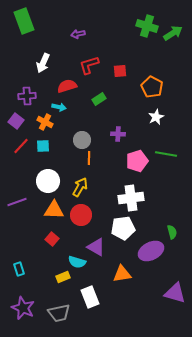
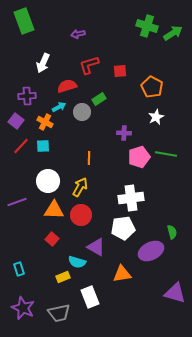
cyan arrow at (59, 107): rotated 40 degrees counterclockwise
purple cross at (118, 134): moved 6 px right, 1 px up
gray circle at (82, 140): moved 28 px up
pink pentagon at (137, 161): moved 2 px right, 4 px up
